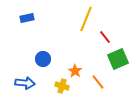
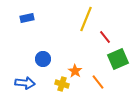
yellow cross: moved 2 px up
